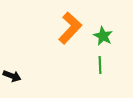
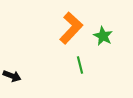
orange L-shape: moved 1 px right
green line: moved 20 px left; rotated 12 degrees counterclockwise
